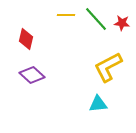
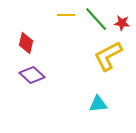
red diamond: moved 4 px down
yellow L-shape: moved 11 px up
